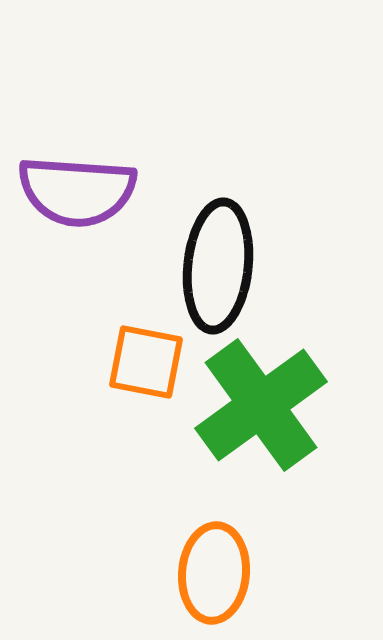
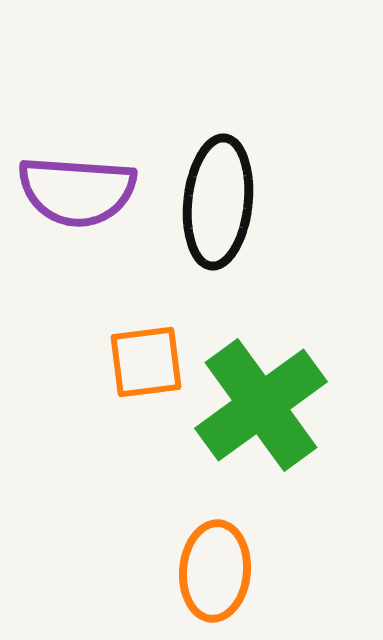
black ellipse: moved 64 px up
orange square: rotated 18 degrees counterclockwise
orange ellipse: moved 1 px right, 2 px up
